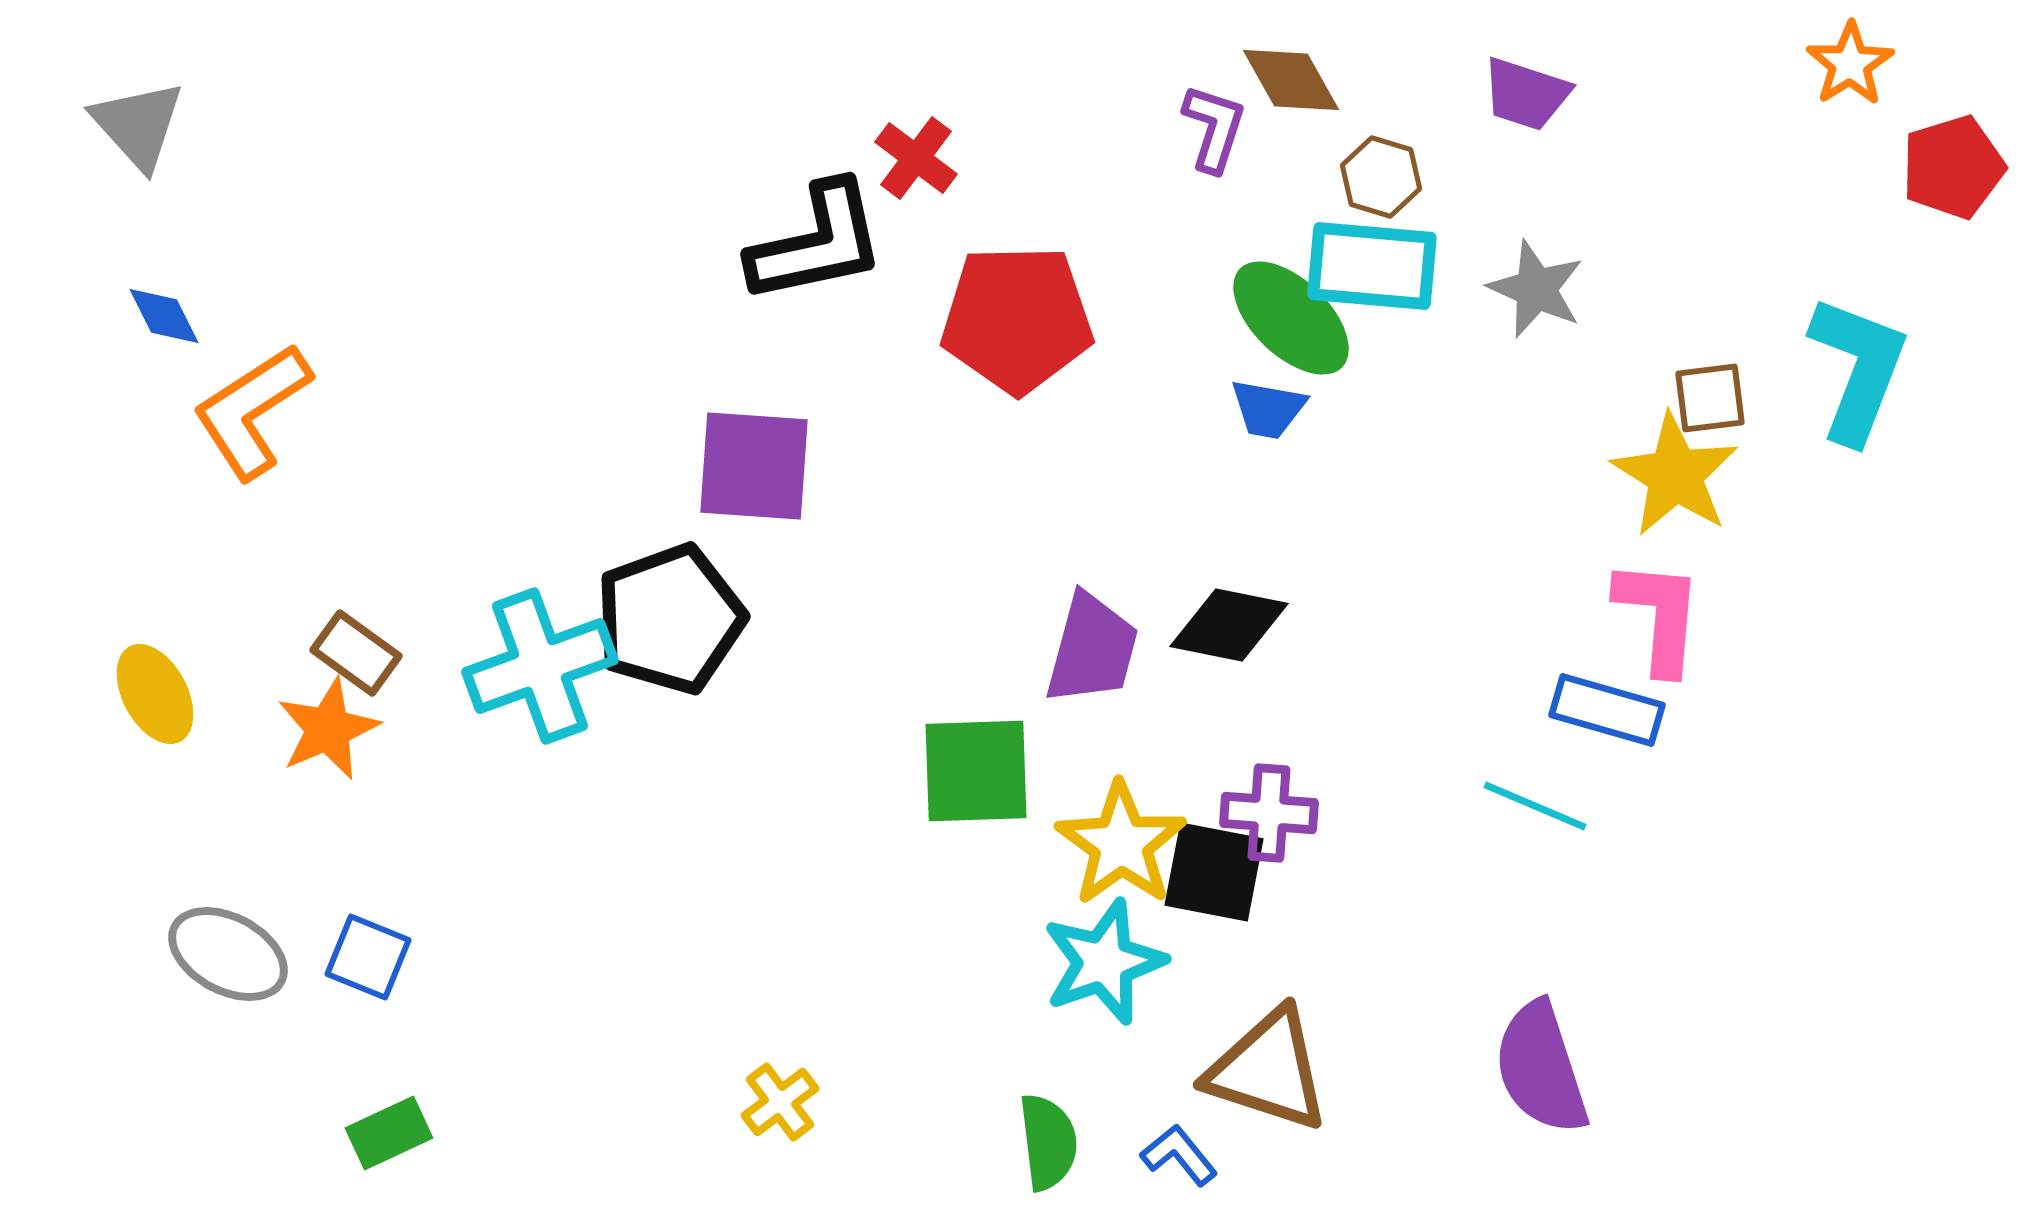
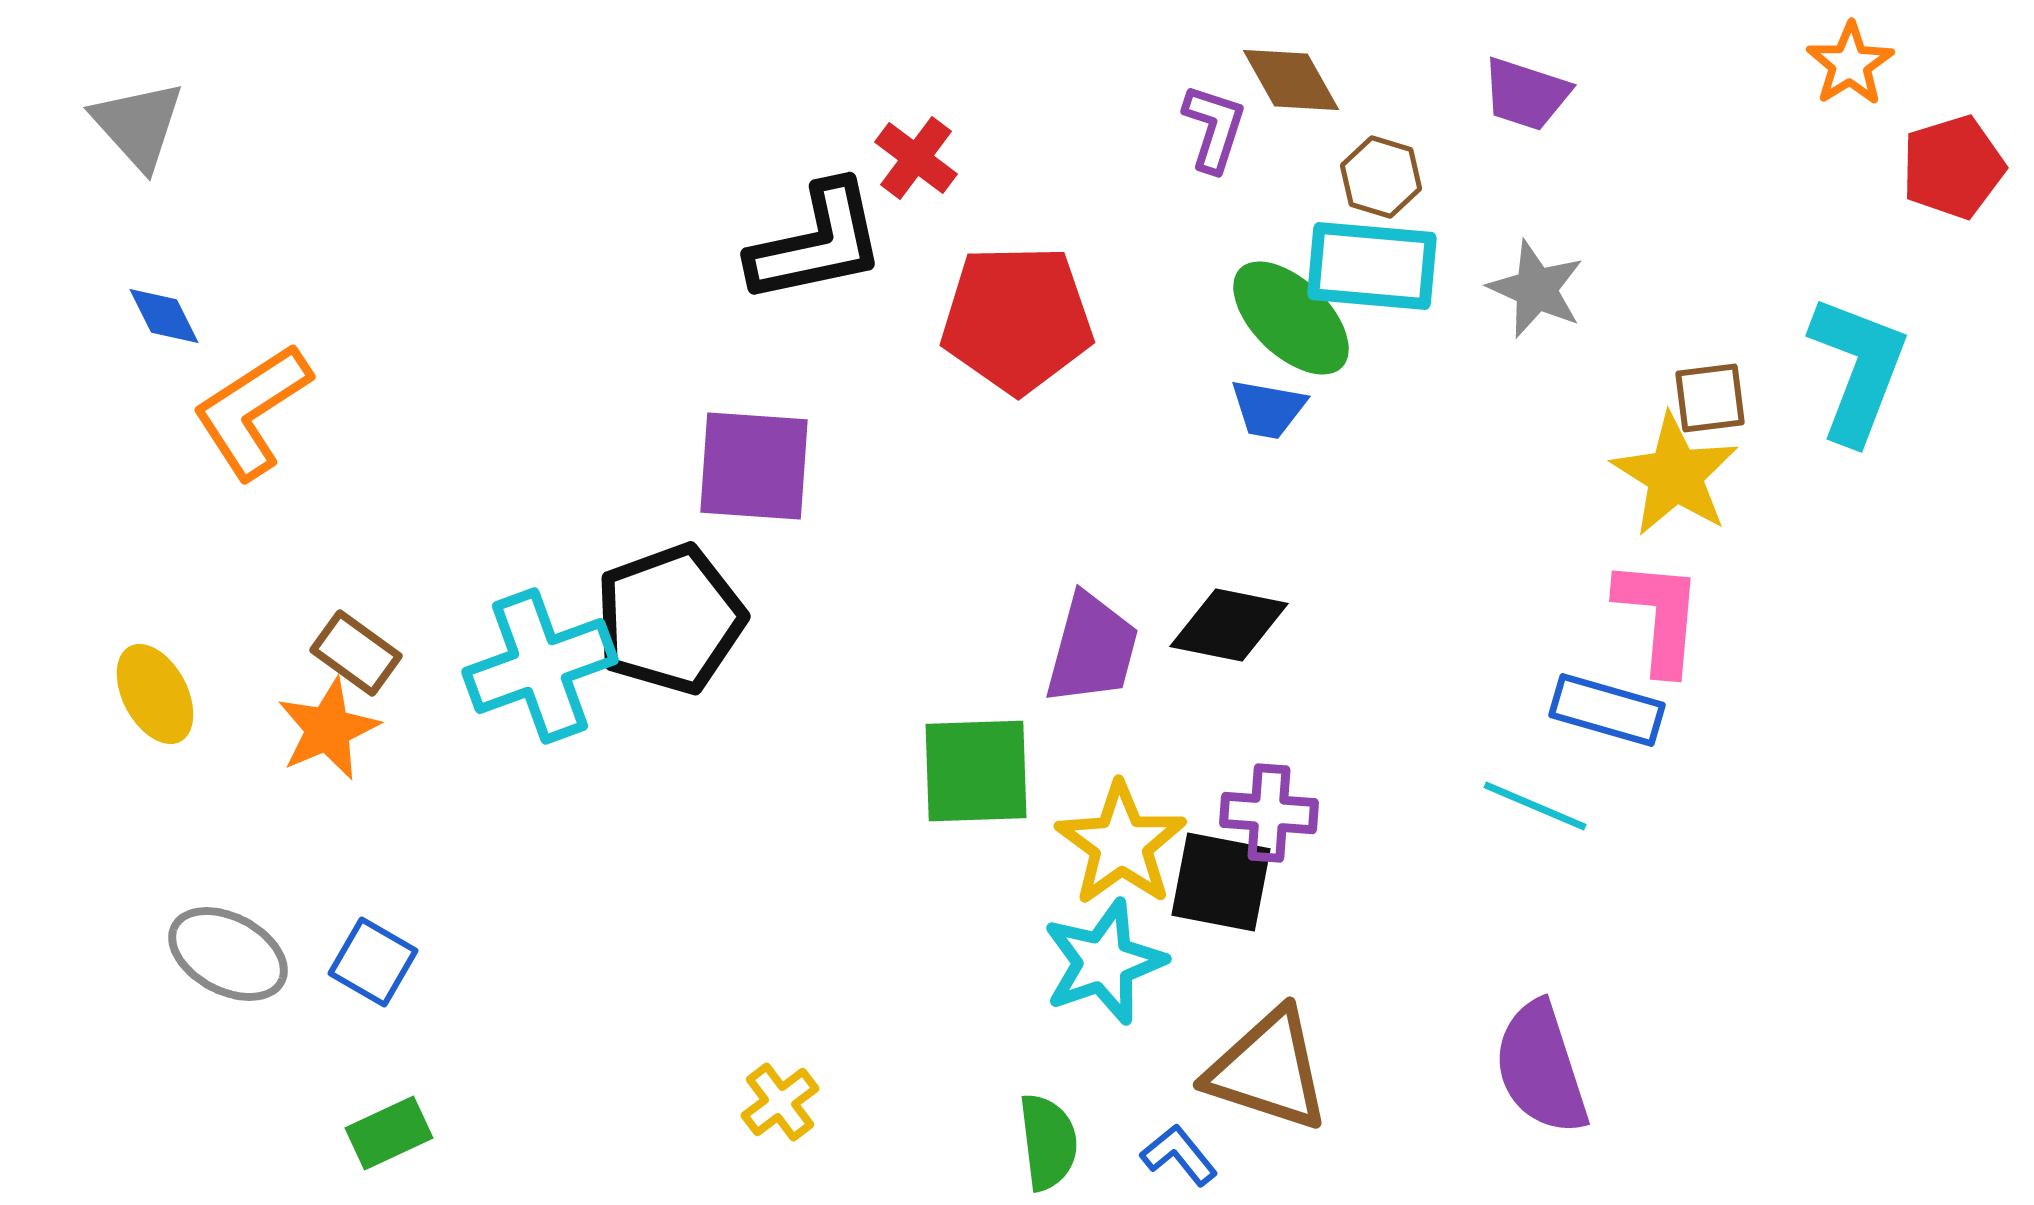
black square at (1214, 872): moved 7 px right, 10 px down
blue square at (368, 957): moved 5 px right, 5 px down; rotated 8 degrees clockwise
